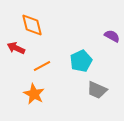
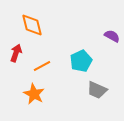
red arrow: moved 5 px down; rotated 84 degrees clockwise
